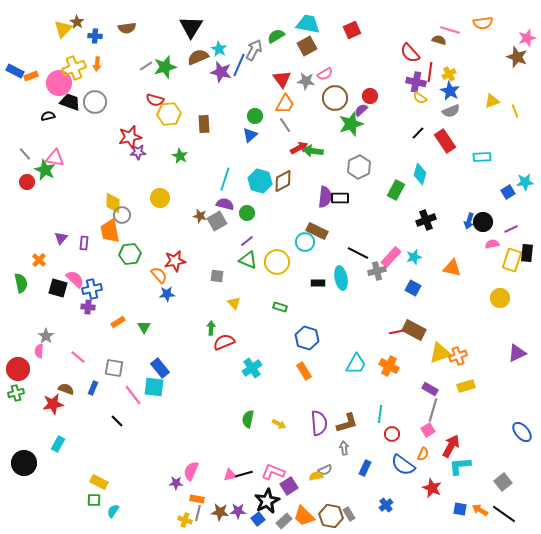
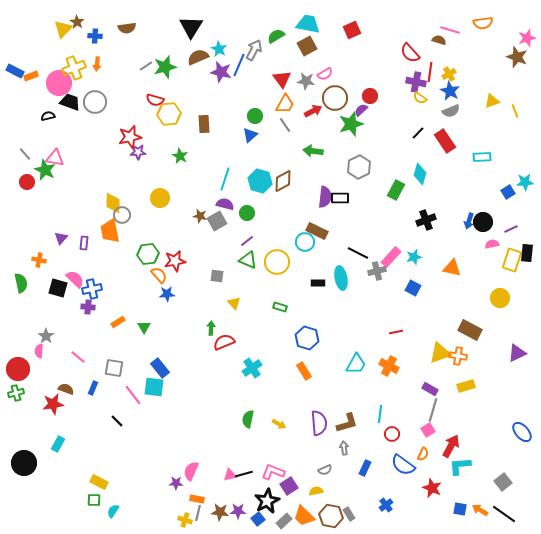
red arrow at (299, 148): moved 14 px right, 37 px up
green hexagon at (130, 254): moved 18 px right
orange cross at (39, 260): rotated 32 degrees counterclockwise
brown rectangle at (414, 330): moved 56 px right
orange cross at (458, 356): rotated 30 degrees clockwise
yellow semicircle at (316, 476): moved 15 px down
